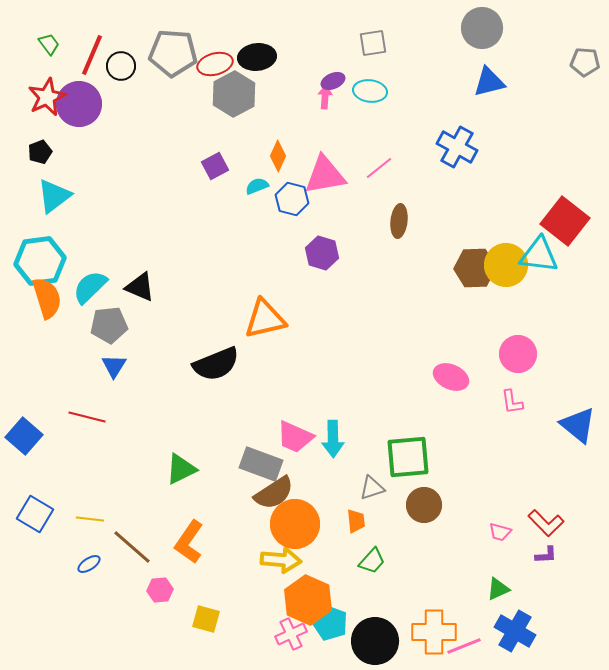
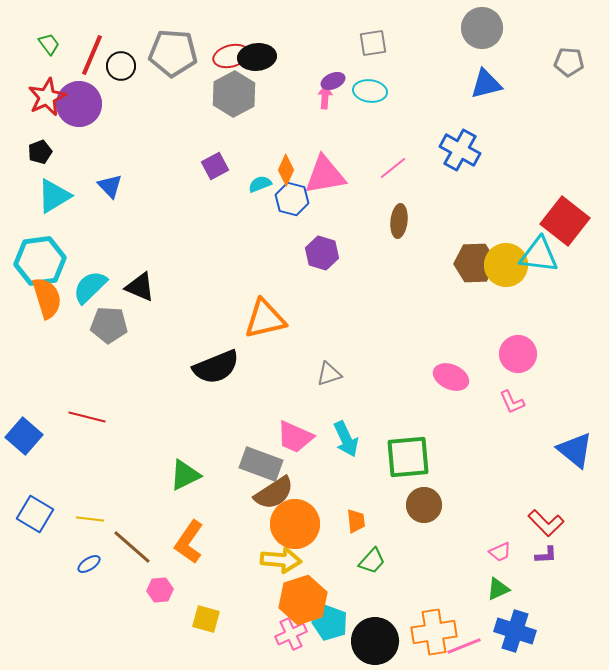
gray pentagon at (585, 62): moved 16 px left
red ellipse at (215, 64): moved 16 px right, 8 px up
blue triangle at (489, 82): moved 3 px left, 2 px down
blue cross at (457, 147): moved 3 px right, 3 px down
orange diamond at (278, 156): moved 8 px right, 14 px down
pink line at (379, 168): moved 14 px right
cyan semicircle at (257, 186): moved 3 px right, 2 px up
cyan triangle at (54, 196): rotated 6 degrees clockwise
brown hexagon at (475, 268): moved 5 px up
gray pentagon at (109, 325): rotated 9 degrees clockwise
black semicircle at (216, 364): moved 3 px down
blue triangle at (114, 366): moved 4 px left, 180 px up; rotated 16 degrees counterclockwise
pink L-shape at (512, 402): rotated 16 degrees counterclockwise
blue triangle at (578, 425): moved 3 px left, 25 px down
cyan arrow at (333, 439): moved 13 px right; rotated 24 degrees counterclockwise
green triangle at (181, 469): moved 4 px right, 6 px down
gray triangle at (372, 488): moved 43 px left, 114 px up
pink trapezoid at (500, 532): moved 20 px down; rotated 40 degrees counterclockwise
orange hexagon at (308, 600): moved 5 px left; rotated 18 degrees clockwise
blue cross at (515, 631): rotated 12 degrees counterclockwise
orange cross at (434, 632): rotated 9 degrees counterclockwise
